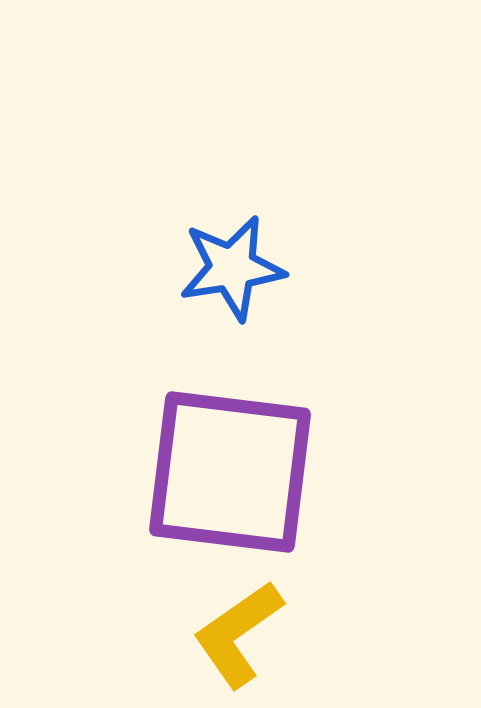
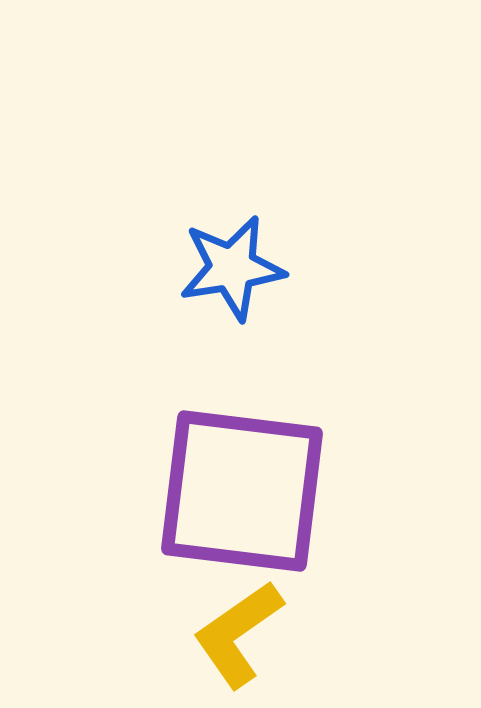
purple square: moved 12 px right, 19 px down
